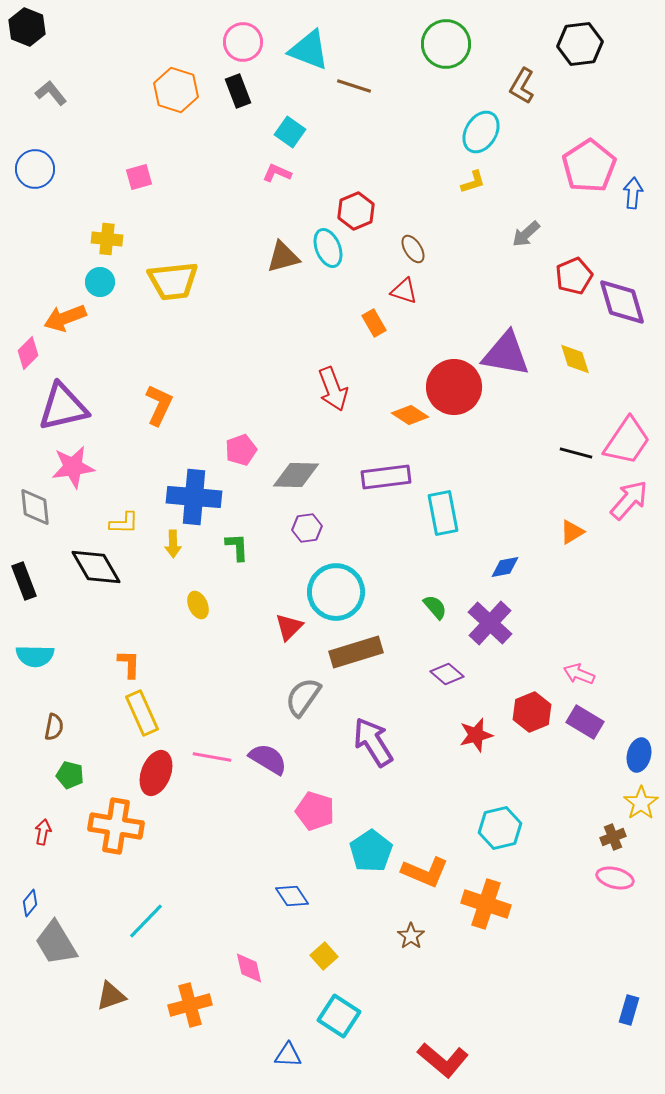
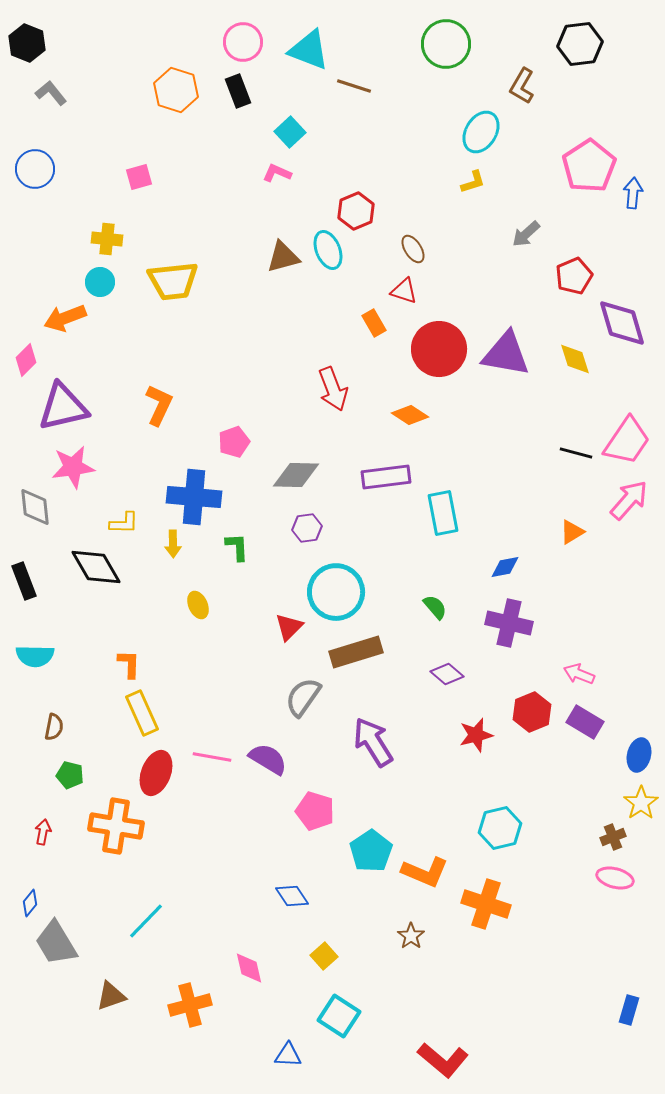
black hexagon at (27, 27): moved 16 px down
cyan square at (290, 132): rotated 12 degrees clockwise
cyan ellipse at (328, 248): moved 2 px down
purple diamond at (622, 302): moved 21 px down
pink diamond at (28, 353): moved 2 px left, 7 px down
red circle at (454, 387): moved 15 px left, 38 px up
pink pentagon at (241, 450): moved 7 px left, 8 px up
purple cross at (490, 623): moved 19 px right; rotated 30 degrees counterclockwise
